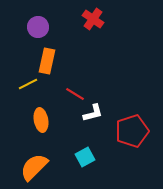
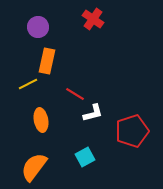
orange semicircle: rotated 8 degrees counterclockwise
